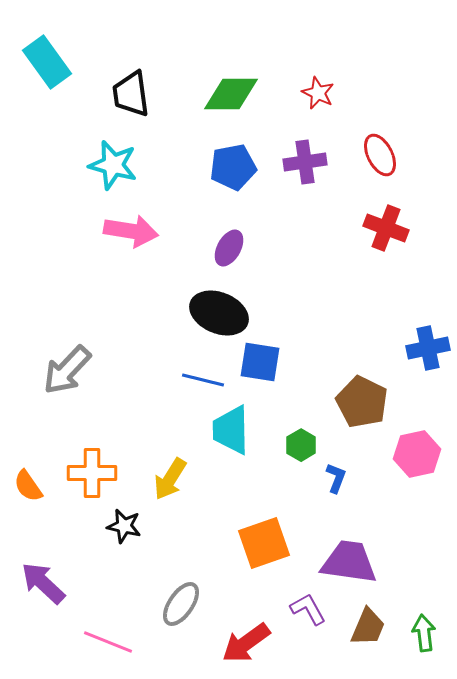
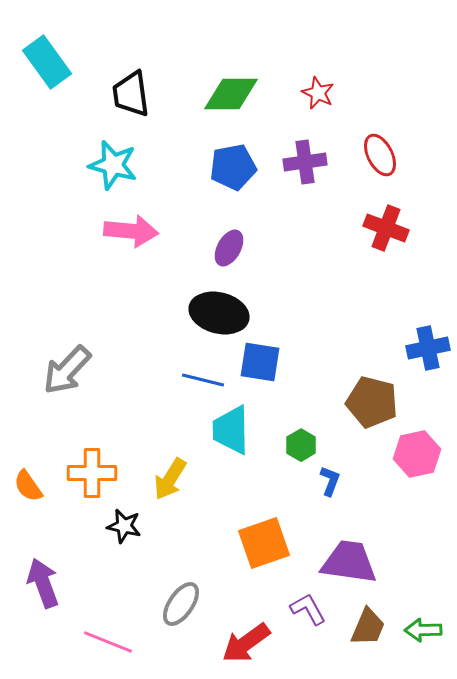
pink arrow: rotated 4 degrees counterclockwise
black ellipse: rotated 8 degrees counterclockwise
brown pentagon: moved 10 px right; rotated 12 degrees counterclockwise
blue L-shape: moved 6 px left, 3 px down
purple arrow: rotated 27 degrees clockwise
green arrow: moved 1 px left, 3 px up; rotated 84 degrees counterclockwise
